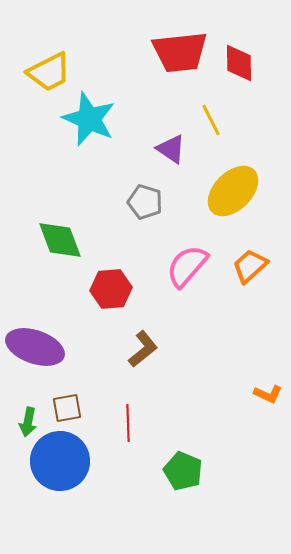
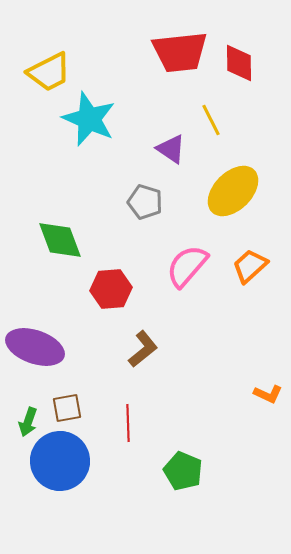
green arrow: rotated 8 degrees clockwise
